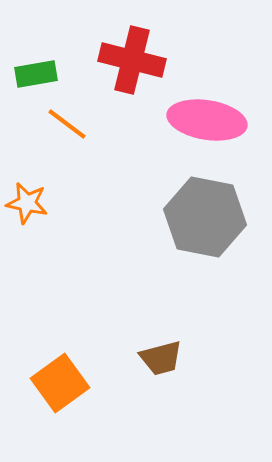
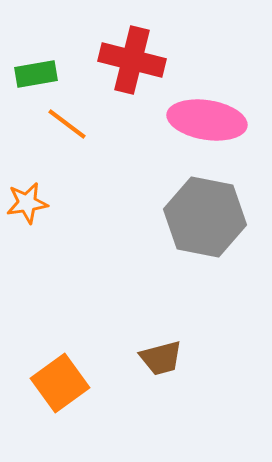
orange star: rotated 21 degrees counterclockwise
